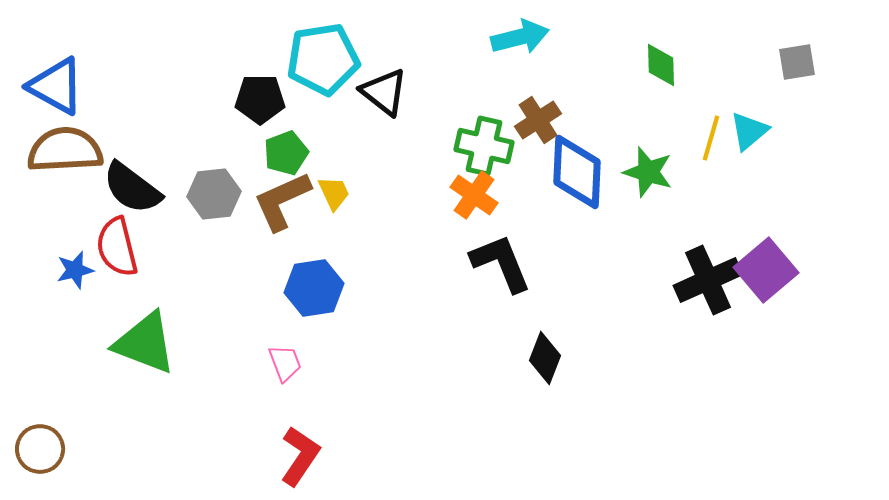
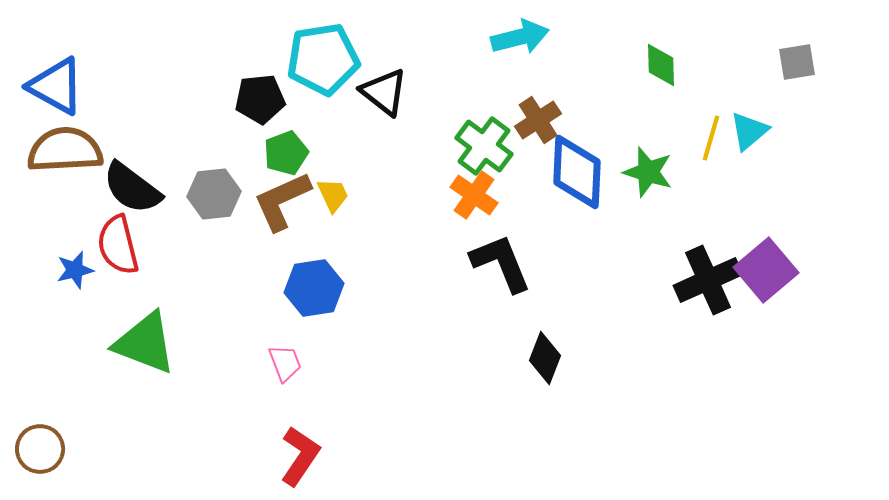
black pentagon: rotated 6 degrees counterclockwise
green cross: rotated 24 degrees clockwise
yellow trapezoid: moved 1 px left, 2 px down
red semicircle: moved 1 px right, 2 px up
